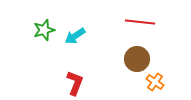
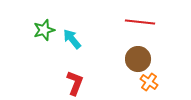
cyan arrow: moved 3 px left, 3 px down; rotated 85 degrees clockwise
brown circle: moved 1 px right
orange cross: moved 6 px left
